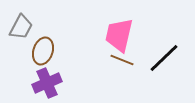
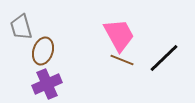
gray trapezoid: rotated 136 degrees clockwise
pink trapezoid: rotated 138 degrees clockwise
purple cross: moved 1 px down
